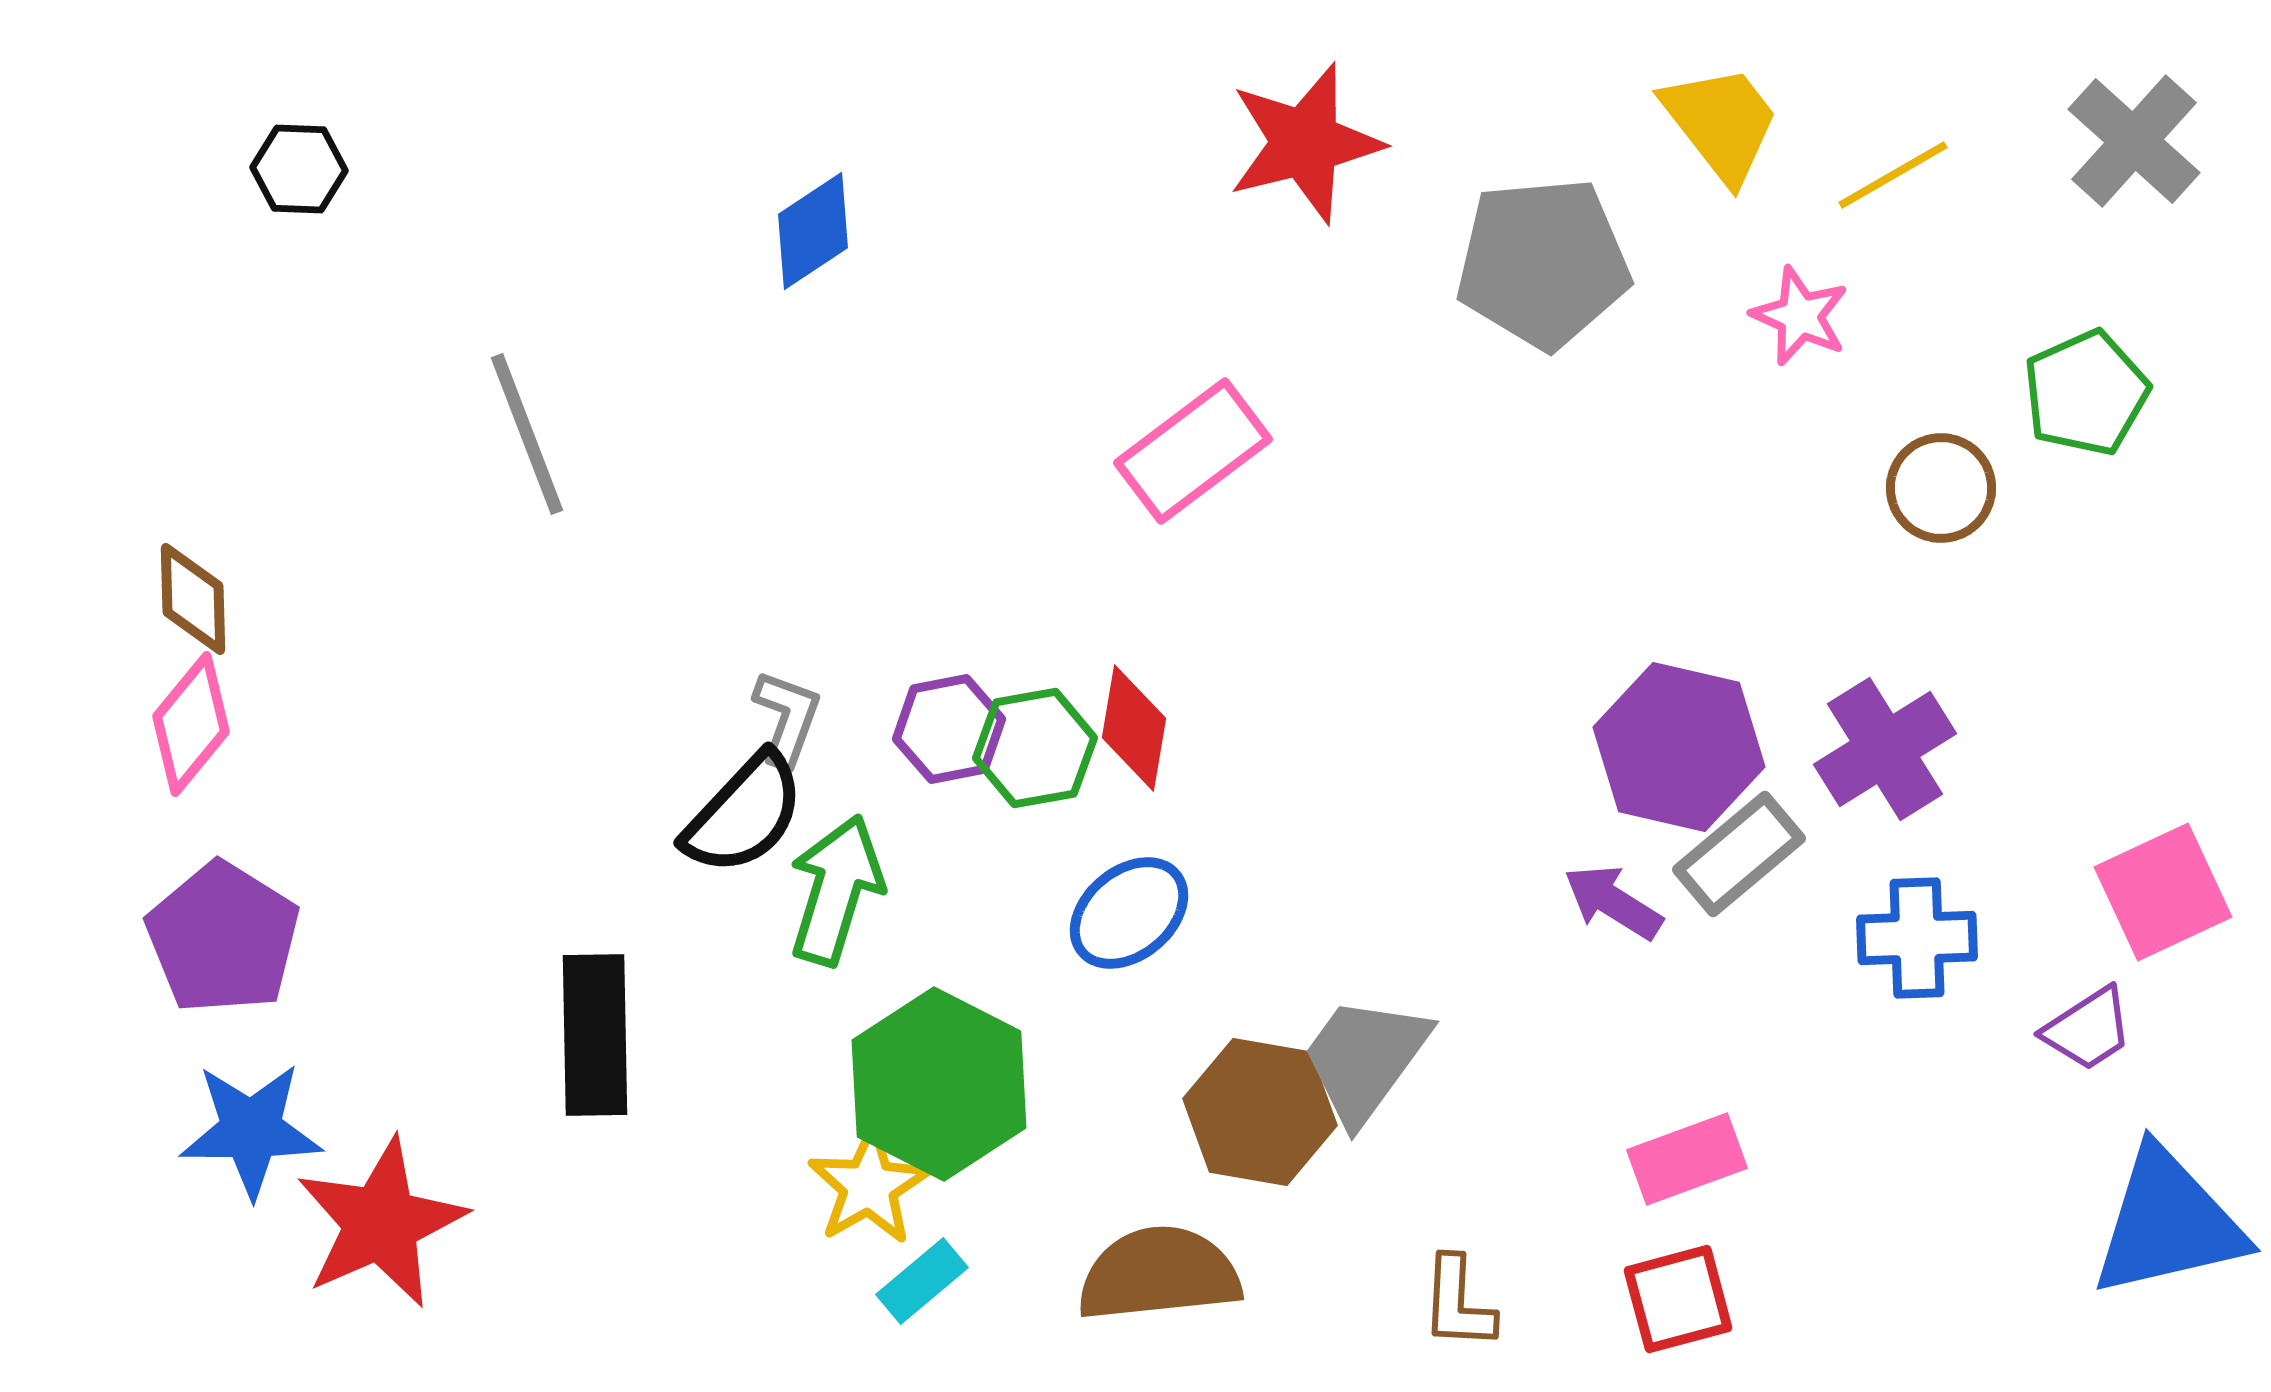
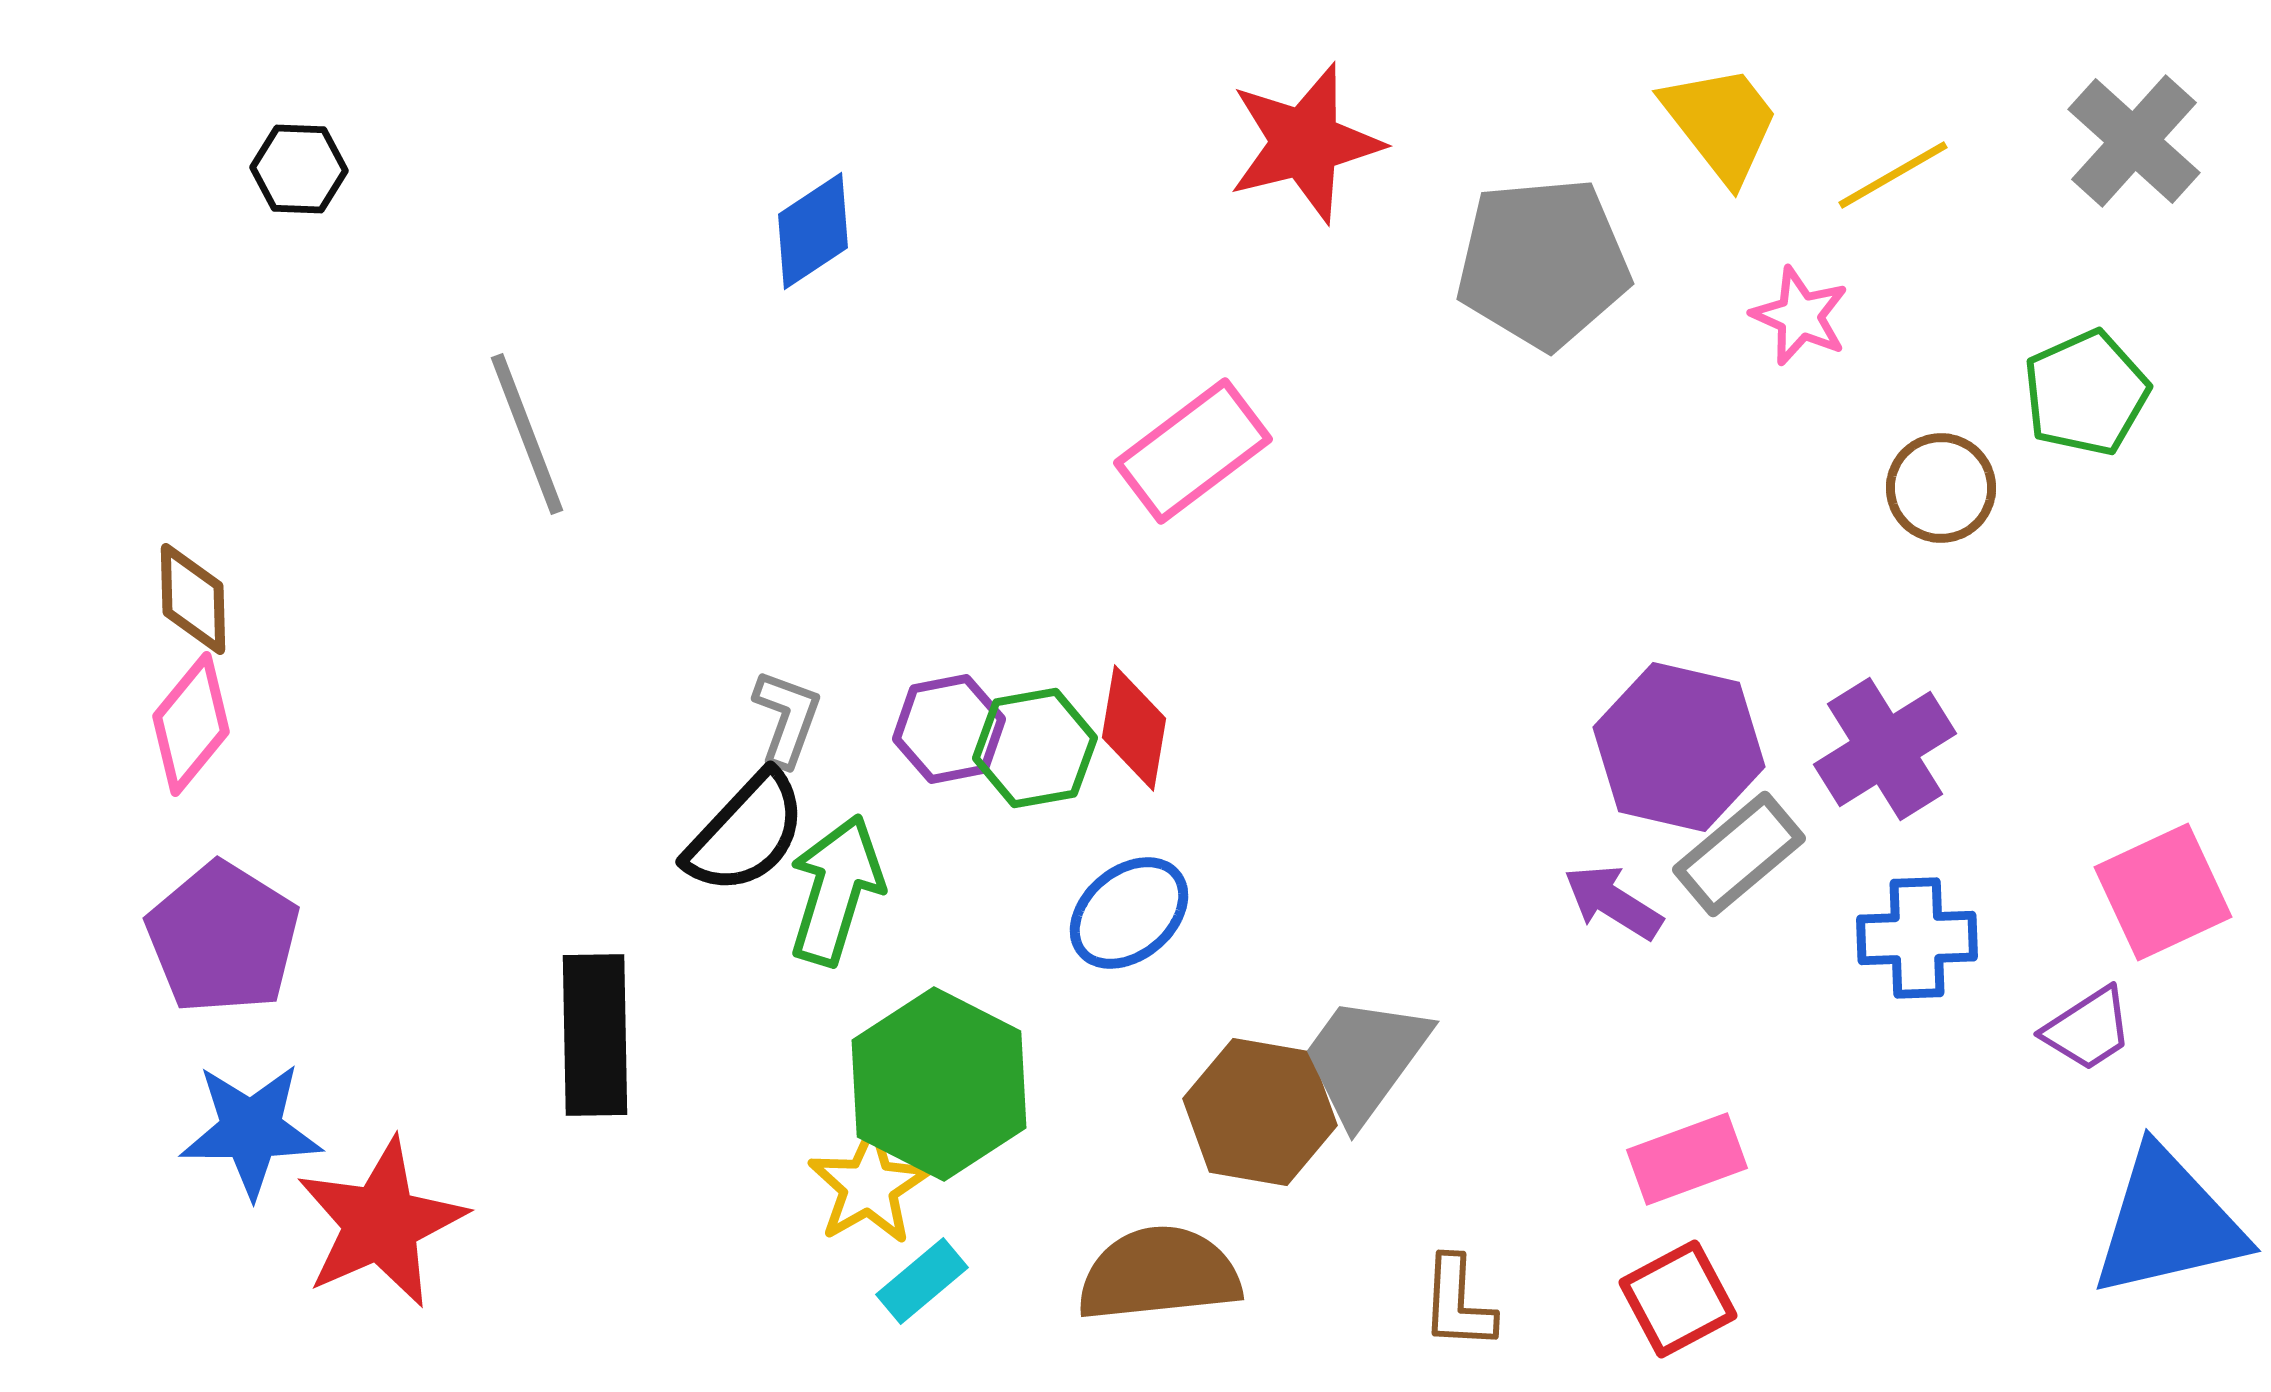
black semicircle at (744, 814): moved 2 px right, 19 px down
red square at (1678, 1299): rotated 13 degrees counterclockwise
